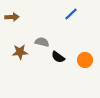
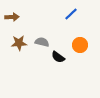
brown star: moved 1 px left, 9 px up
orange circle: moved 5 px left, 15 px up
